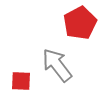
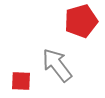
red pentagon: moved 1 px right, 2 px up; rotated 12 degrees clockwise
